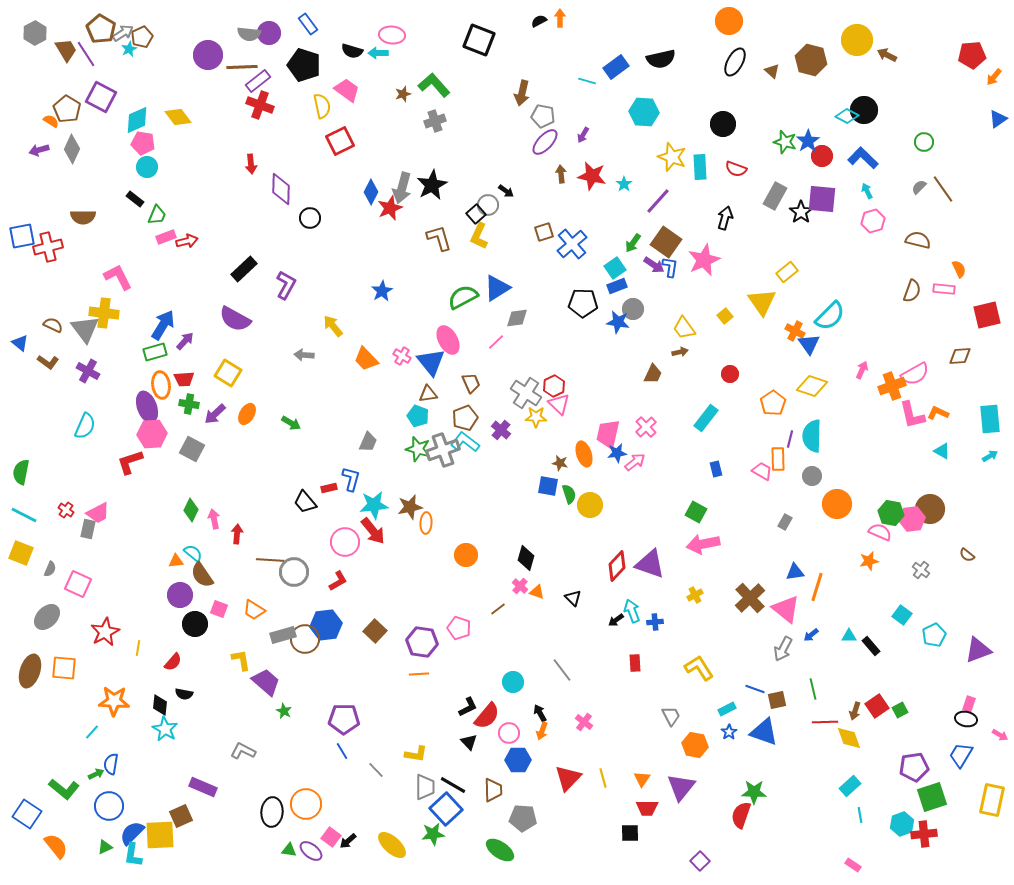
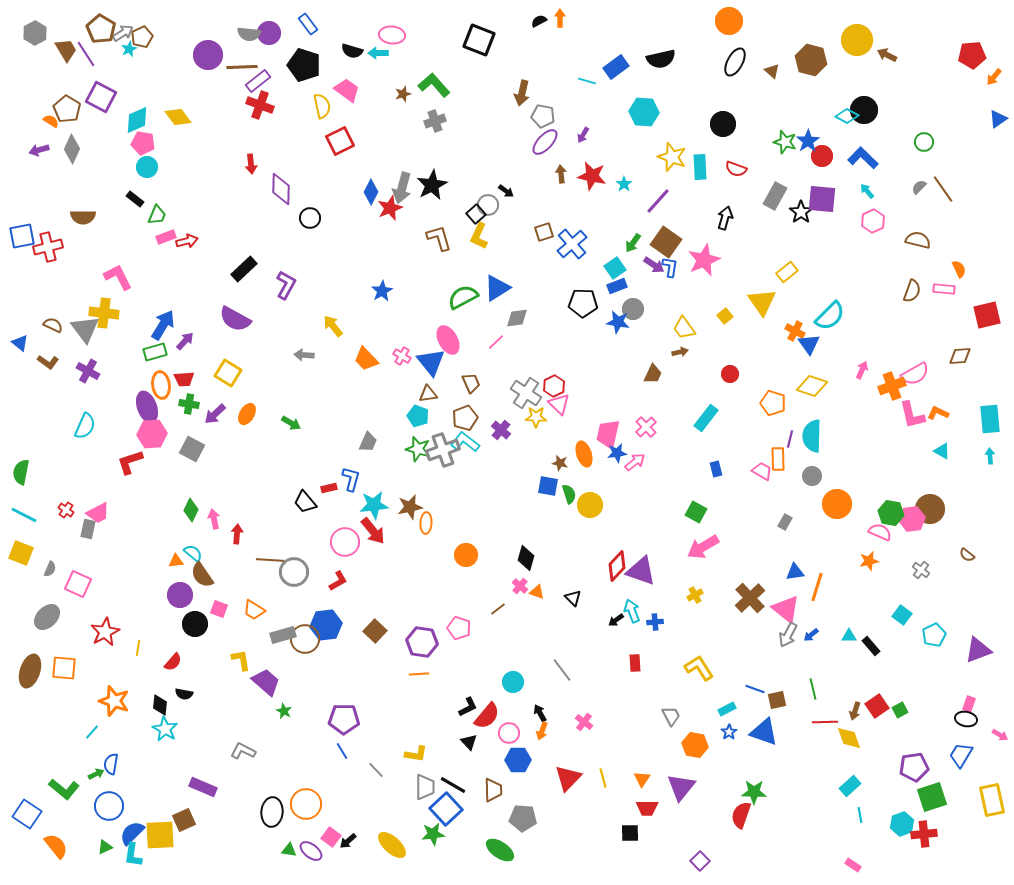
cyan arrow at (867, 191): rotated 14 degrees counterclockwise
pink hexagon at (873, 221): rotated 10 degrees counterclockwise
orange pentagon at (773, 403): rotated 20 degrees counterclockwise
cyan arrow at (990, 456): rotated 63 degrees counterclockwise
pink arrow at (703, 544): moved 3 px down; rotated 20 degrees counterclockwise
purple triangle at (650, 564): moved 9 px left, 7 px down
gray arrow at (783, 649): moved 5 px right, 14 px up
orange star at (114, 701): rotated 16 degrees clockwise
yellow rectangle at (992, 800): rotated 24 degrees counterclockwise
brown square at (181, 816): moved 3 px right, 4 px down
